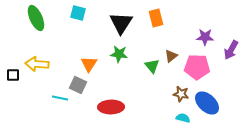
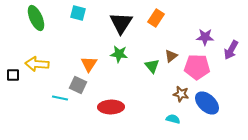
orange rectangle: rotated 48 degrees clockwise
cyan semicircle: moved 10 px left, 1 px down
